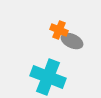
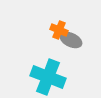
gray ellipse: moved 1 px left, 1 px up
